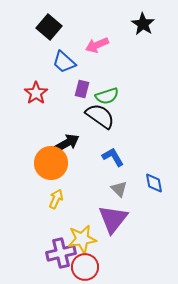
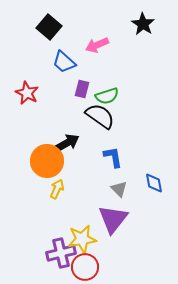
red star: moved 9 px left; rotated 10 degrees counterclockwise
blue L-shape: rotated 20 degrees clockwise
orange circle: moved 4 px left, 2 px up
yellow arrow: moved 1 px right, 10 px up
